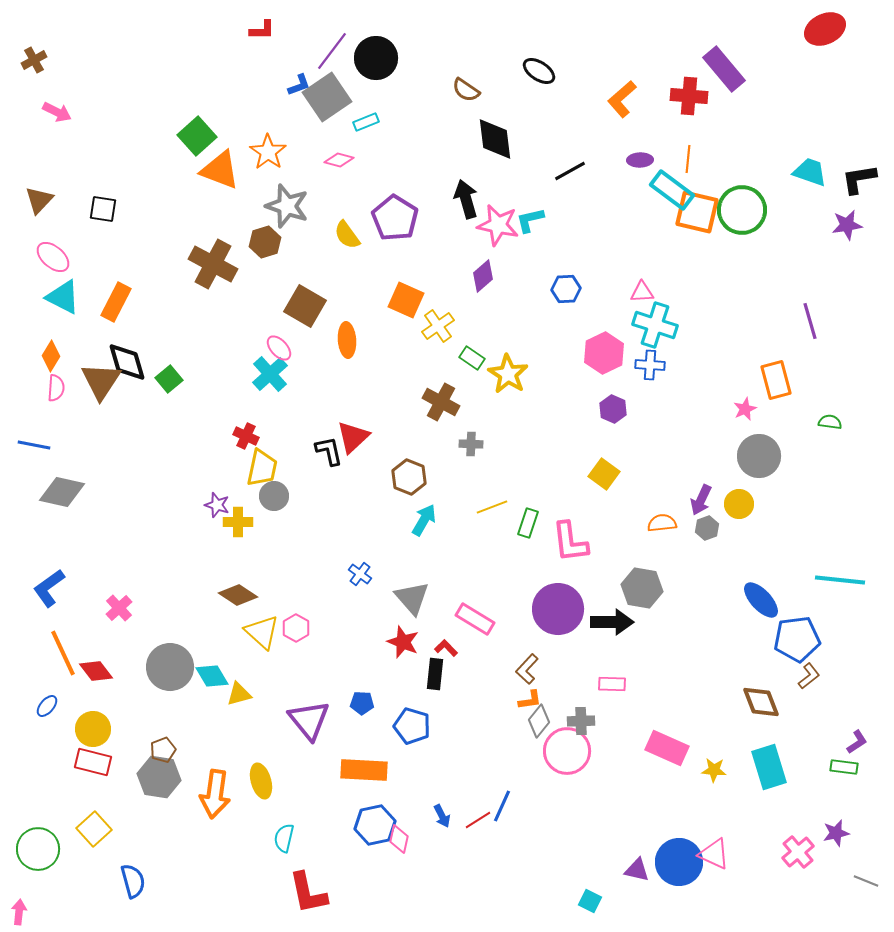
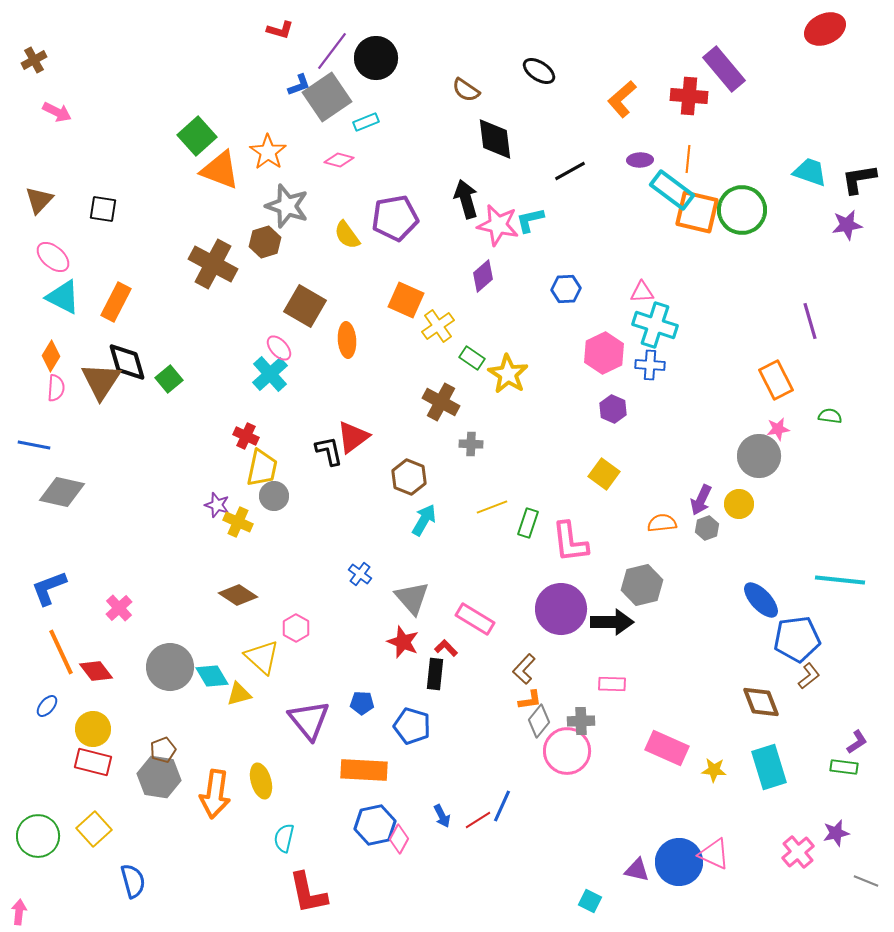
red L-shape at (262, 30): moved 18 px right; rotated 16 degrees clockwise
purple pentagon at (395, 218): rotated 30 degrees clockwise
orange rectangle at (776, 380): rotated 12 degrees counterclockwise
pink star at (745, 409): moved 33 px right, 20 px down; rotated 15 degrees clockwise
green semicircle at (830, 422): moved 6 px up
red triangle at (353, 437): rotated 6 degrees clockwise
yellow cross at (238, 522): rotated 24 degrees clockwise
blue L-shape at (49, 588): rotated 15 degrees clockwise
gray hexagon at (642, 588): moved 3 px up; rotated 24 degrees counterclockwise
purple circle at (558, 609): moved 3 px right
yellow triangle at (262, 632): moved 25 px down
orange line at (63, 653): moved 2 px left, 1 px up
brown L-shape at (527, 669): moved 3 px left
pink diamond at (399, 839): rotated 16 degrees clockwise
green circle at (38, 849): moved 13 px up
